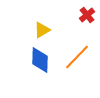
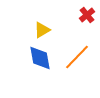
blue diamond: moved 2 px up; rotated 12 degrees counterclockwise
